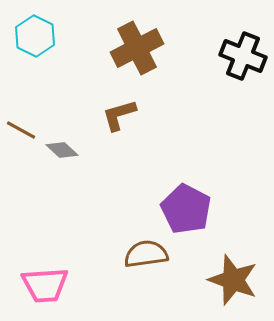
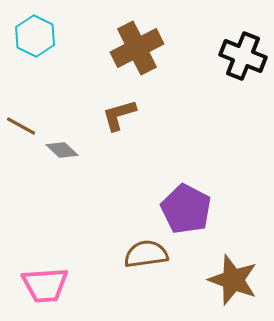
brown line: moved 4 px up
